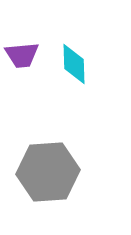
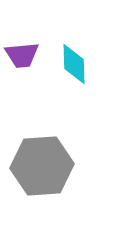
gray hexagon: moved 6 px left, 6 px up
